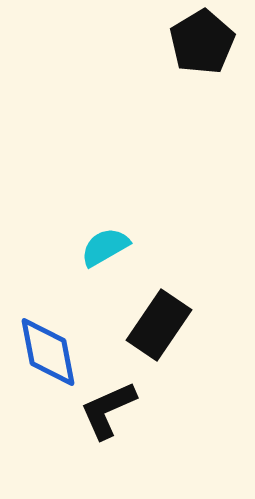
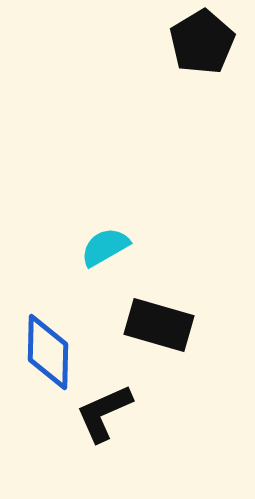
black rectangle: rotated 72 degrees clockwise
blue diamond: rotated 12 degrees clockwise
black L-shape: moved 4 px left, 3 px down
